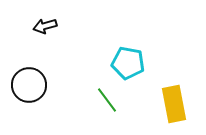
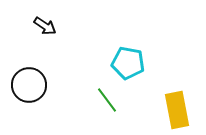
black arrow: rotated 130 degrees counterclockwise
yellow rectangle: moved 3 px right, 6 px down
